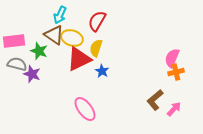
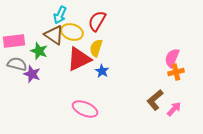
yellow ellipse: moved 6 px up
pink ellipse: rotated 30 degrees counterclockwise
